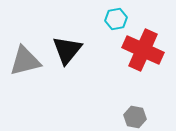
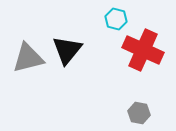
cyan hexagon: rotated 25 degrees clockwise
gray triangle: moved 3 px right, 3 px up
gray hexagon: moved 4 px right, 4 px up
